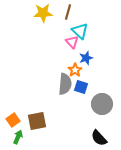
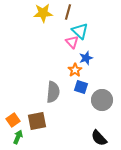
gray semicircle: moved 12 px left, 8 px down
gray circle: moved 4 px up
